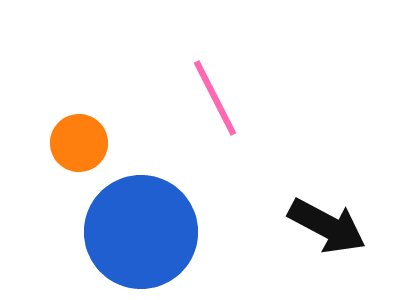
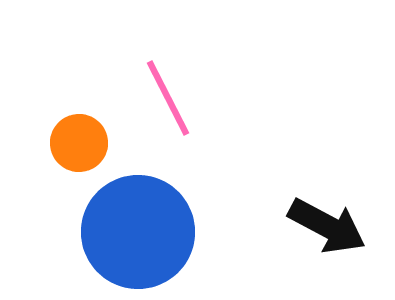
pink line: moved 47 px left
blue circle: moved 3 px left
